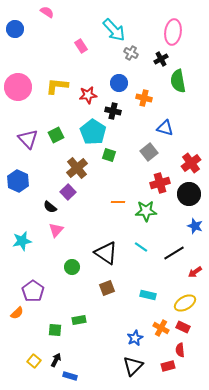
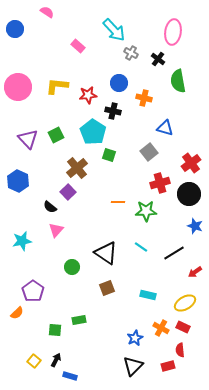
pink rectangle at (81, 46): moved 3 px left; rotated 16 degrees counterclockwise
black cross at (161, 59): moved 3 px left; rotated 24 degrees counterclockwise
